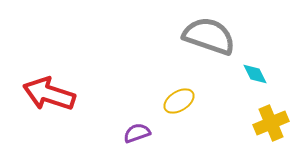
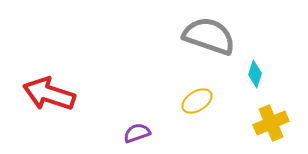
cyan diamond: rotated 44 degrees clockwise
yellow ellipse: moved 18 px right
